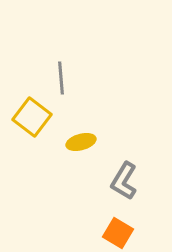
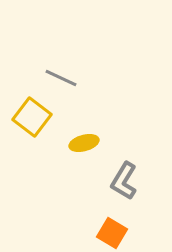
gray line: rotated 60 degrees counterclockwise
yellow ellipse: moved 3 px right, 1 px down
orange square: moved 6 px left
